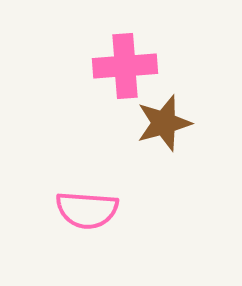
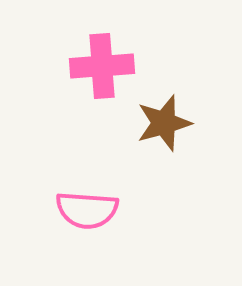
pink cross: moved 23 px left
